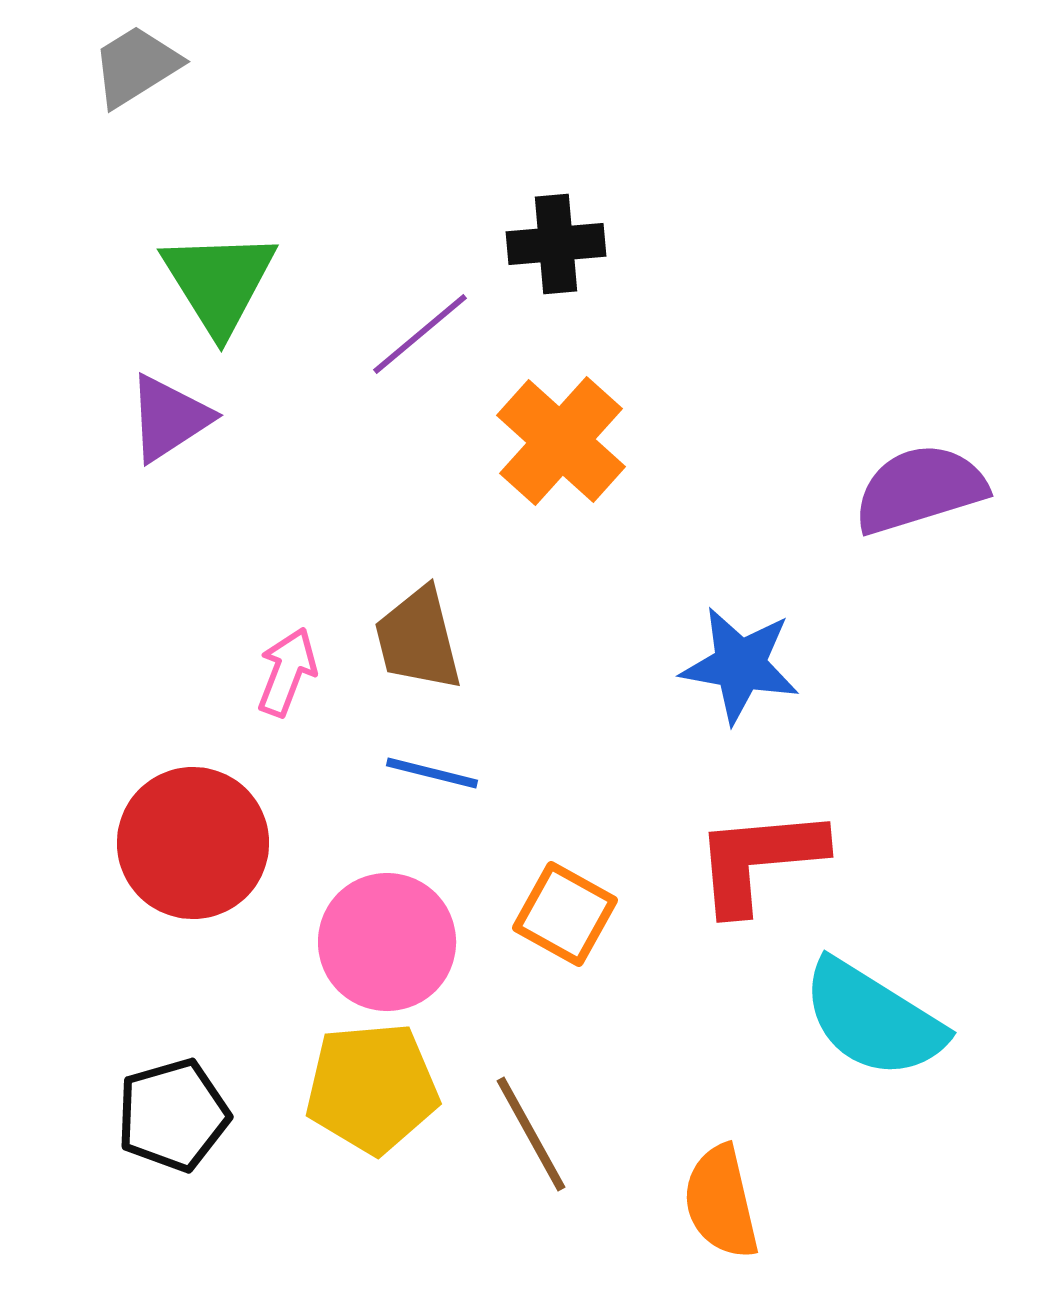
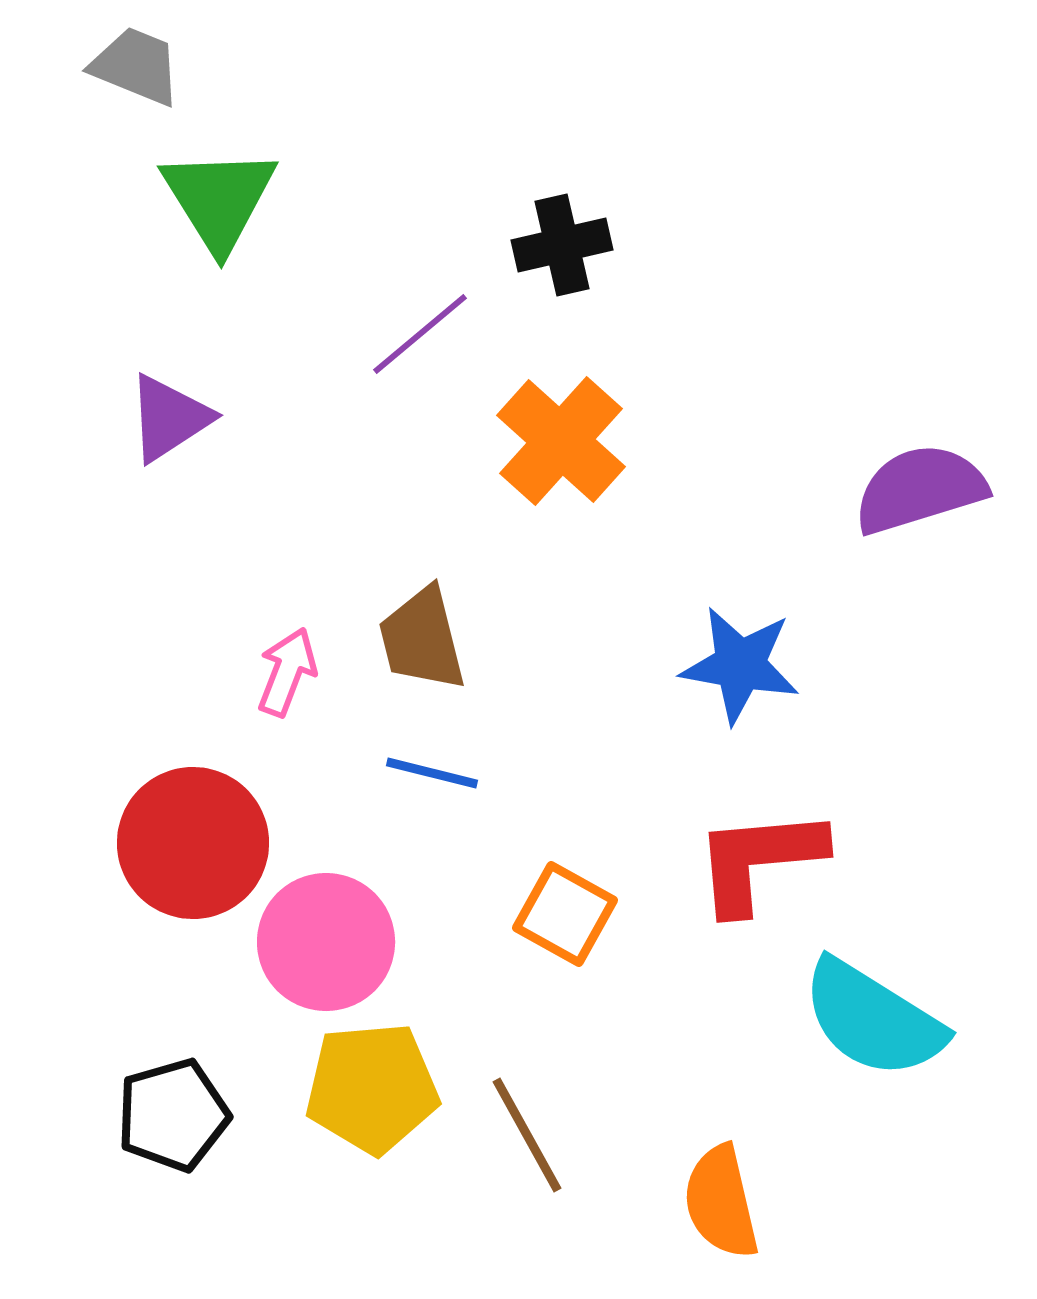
gray trapezoid: rotated 54 degrees clockwise
black cross: moved 6 px right, 1 px down; rotated 8 degrees counterclockwise
green triangle: moved 83 px up
brown trapezoid: moved 4 px right
pink circle: moved 61 px left
brown line: moved 4 px left, 1 px down
